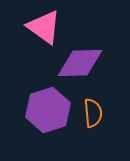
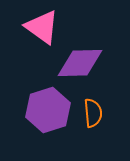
pink triangle: moved 2 px left
